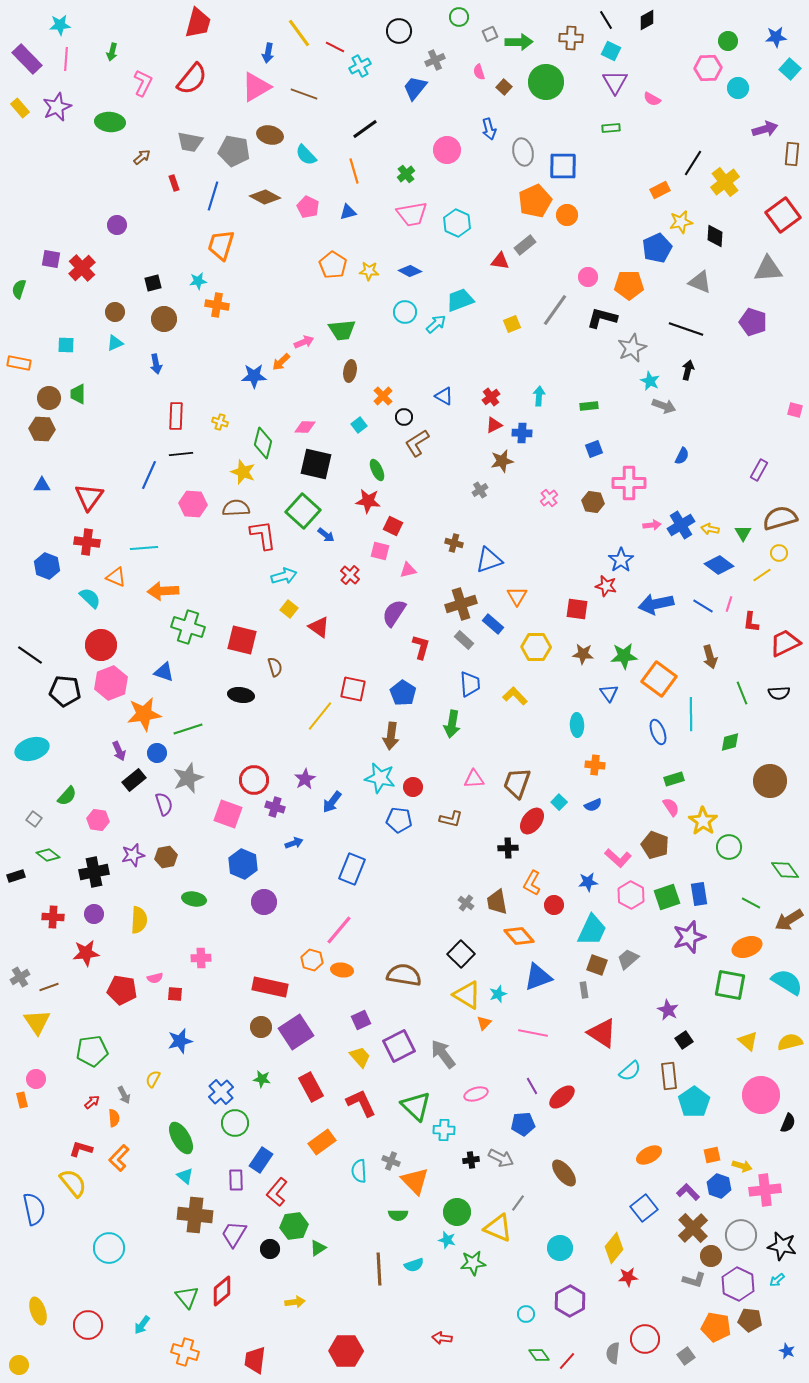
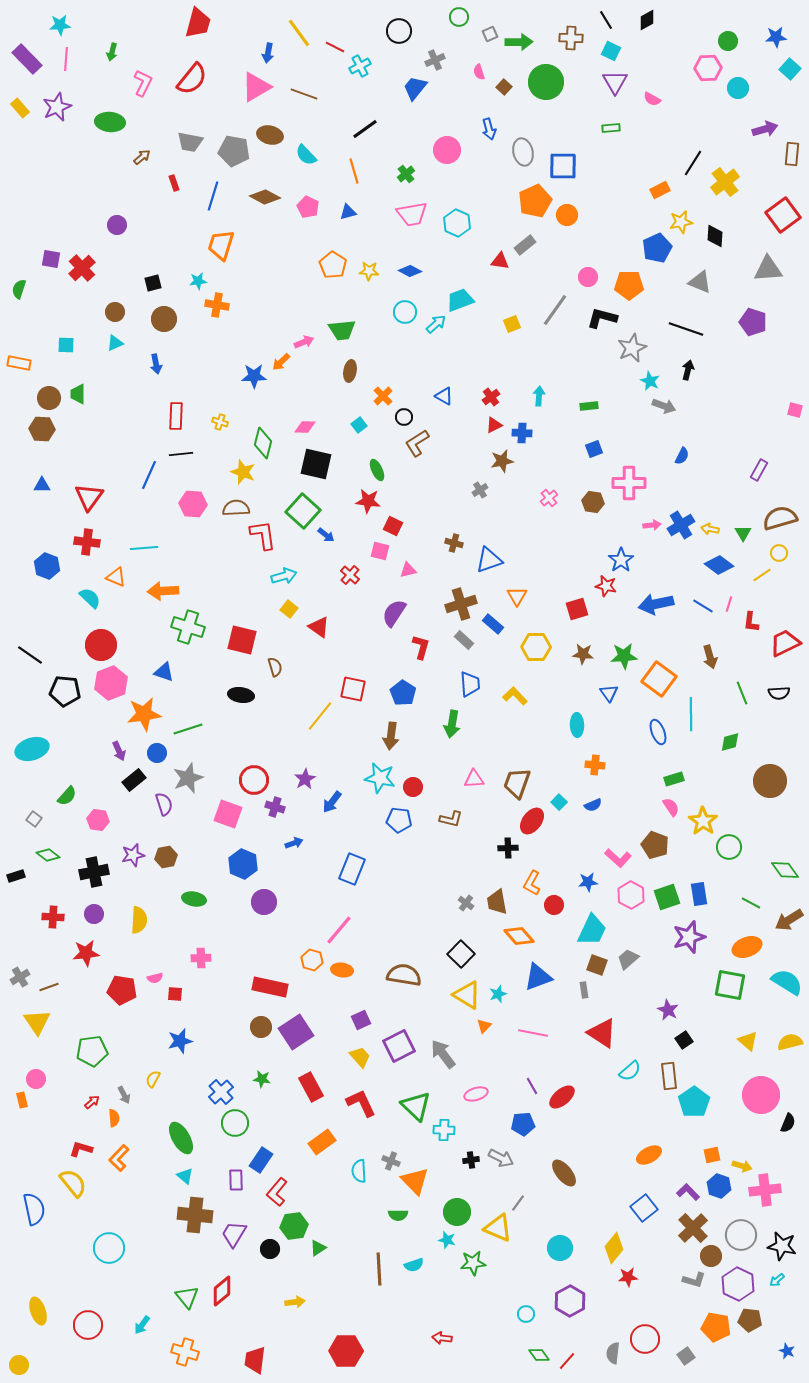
red square at (577, 609): rotated 25 degrees counterclockwise
orange triangle at (484, 1023): moved 3 px down
